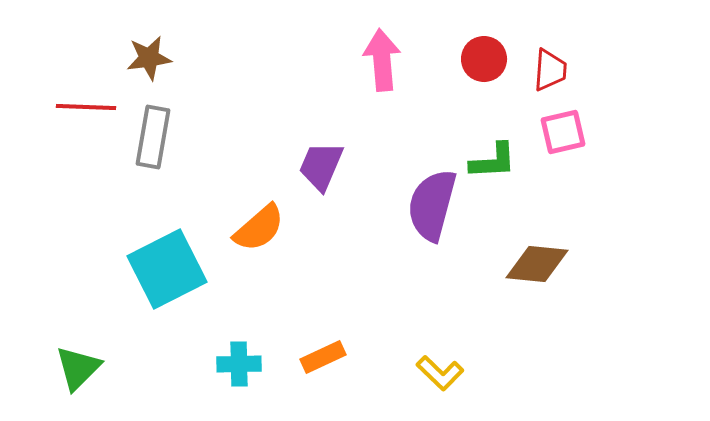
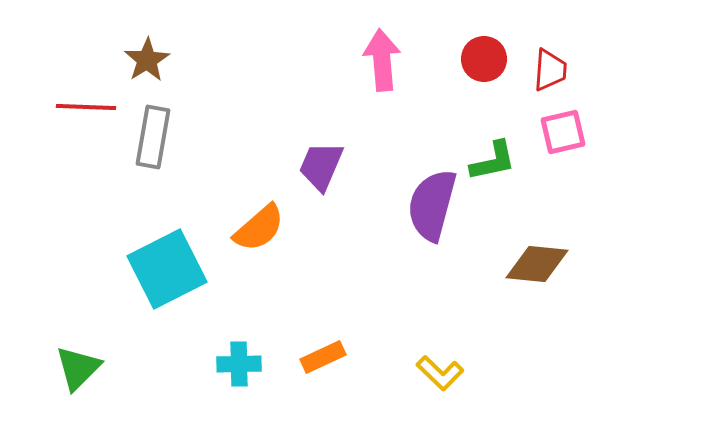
brown star: moved 2 px left, 2 px down; rotated 24 degrees counterclockwise
green L-shape: rotated 9 degrees counterclockwise
